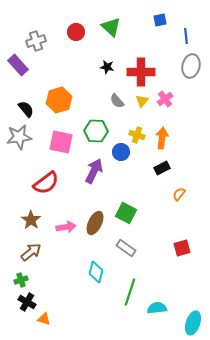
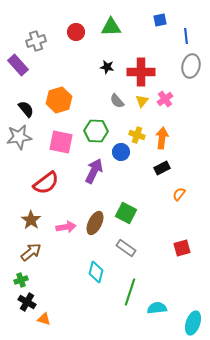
green triangle: rotated 45 degrees counterclockwise
